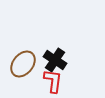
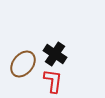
black cross: moved 6 px up
